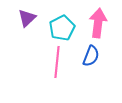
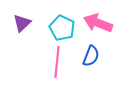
purple triangle: moved 5 px left, 5 px down
pink arrow: rotated 76 degrees counterclockwise
cyan pentagon: rotated 20 degrees counterclockwise
